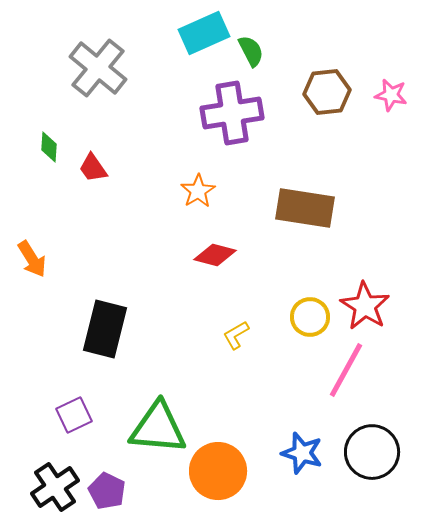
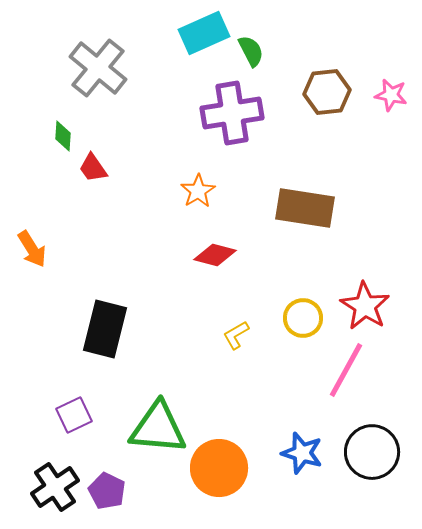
green diamond: moved 14 px right, 11 px up
orange arrow: moved 10 px up
yellow circle: moved 7 px left, 1 px down
orange circle: moved 1 px right, 3 px up
